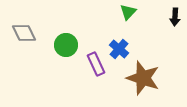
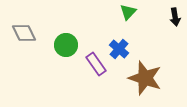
black arrow: rotated 12 degrees counterclockwise
purple rectangle: rotated 10 degrees counterclockwise
brown star: moved 2 px right
